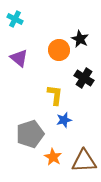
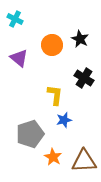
orange circle: moved 7 px left, 5 px up
